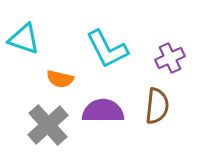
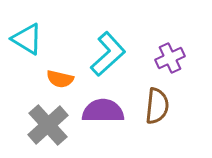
cyan triangle: moved 3 px right; rotated 12 degrees clockwise
cyan L-shape: moved 1 px right, 5 px down; rotated 105 degrees counterclockwise
